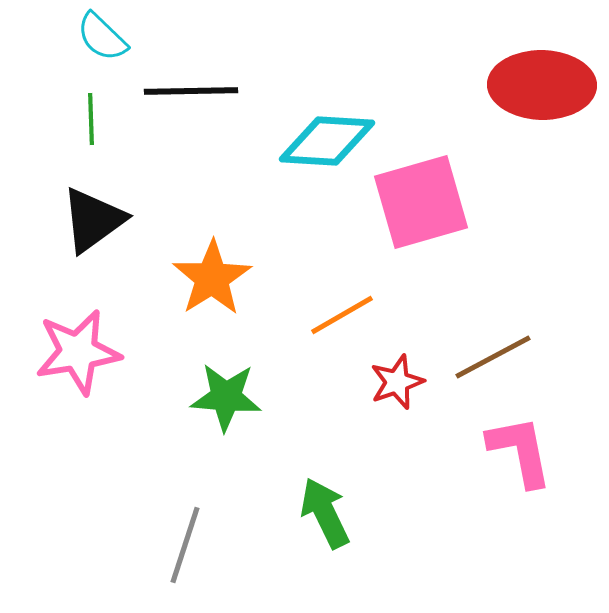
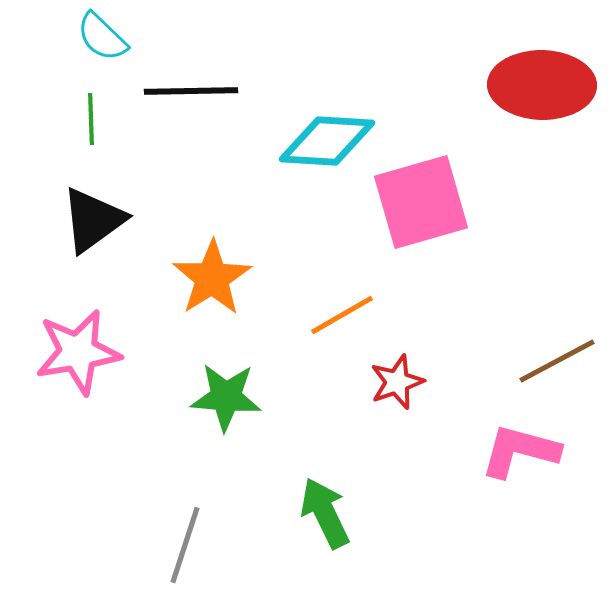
brown line: moved 64 px right, 4 px down
pink L-shape: rotated 64 degrees counterclockwise
